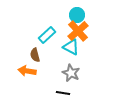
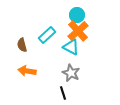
brown semicircle: moved 13 px left, 10 px up
black line: rotated 64 degrees clockwise
